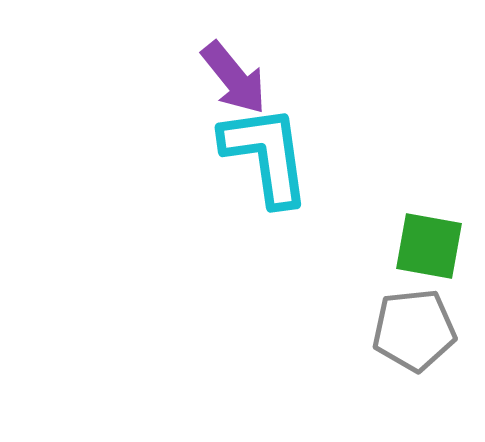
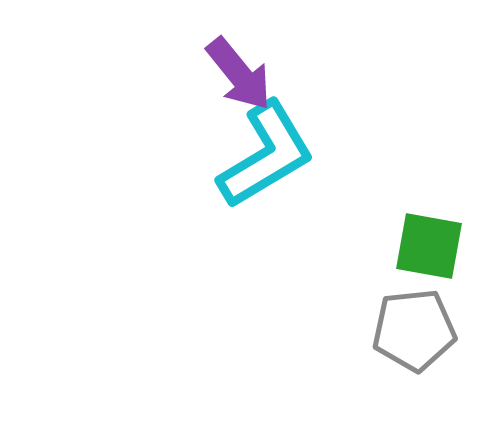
purple arrow: moved 5 px right, 4 px up
cyan L-shape: rotated 67 degrees clockwise
